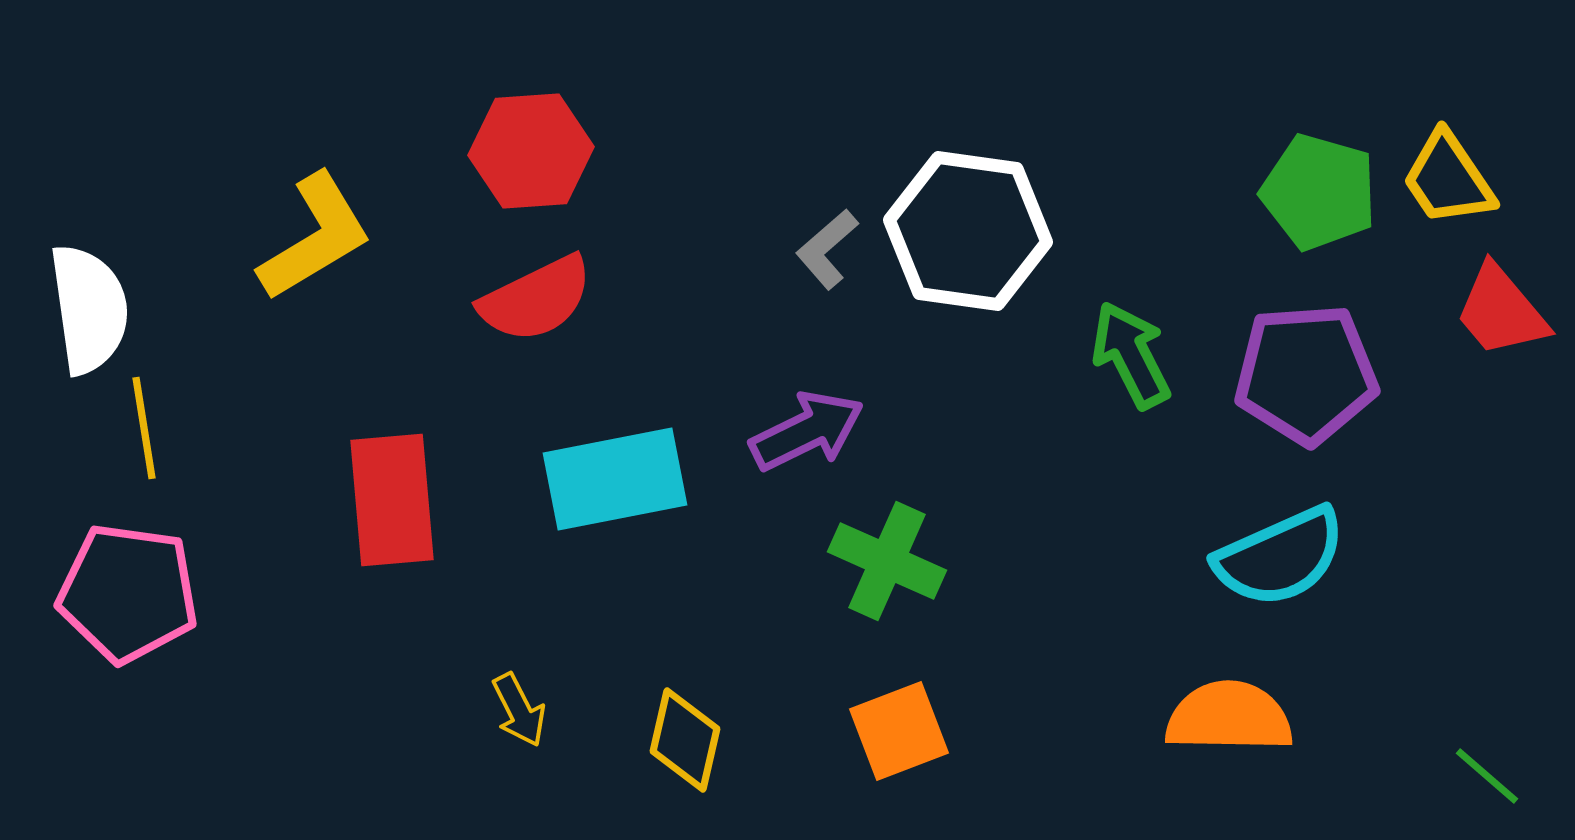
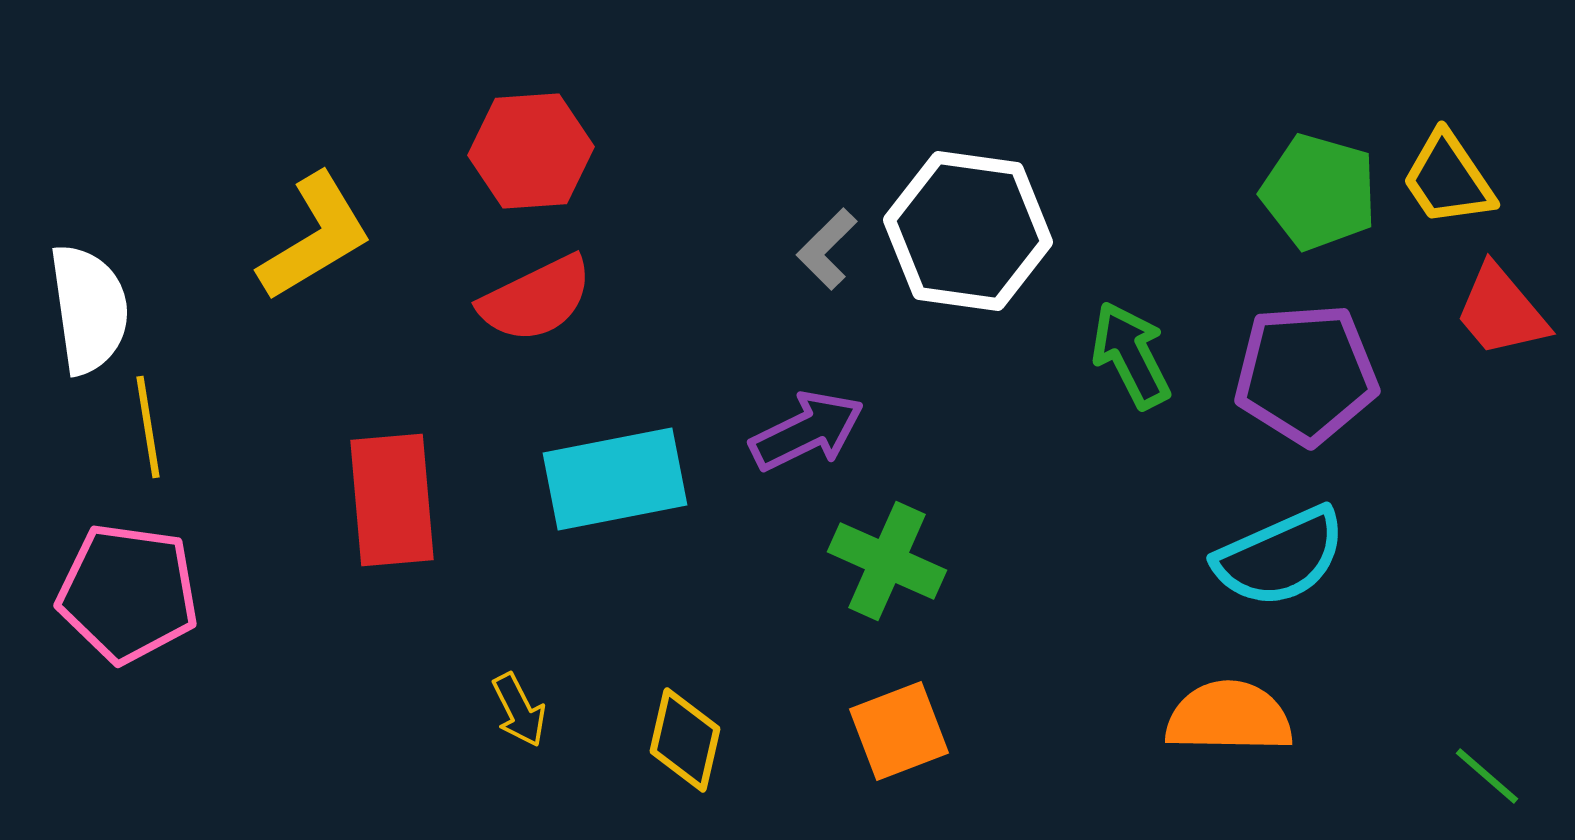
gray L-shape: rotated 4 degrees counterclockwise
yellow line: moved 4 px right, 1 px up
